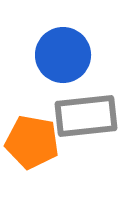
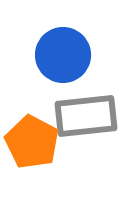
orange pentagon: rotated 18 degrees clockwise
